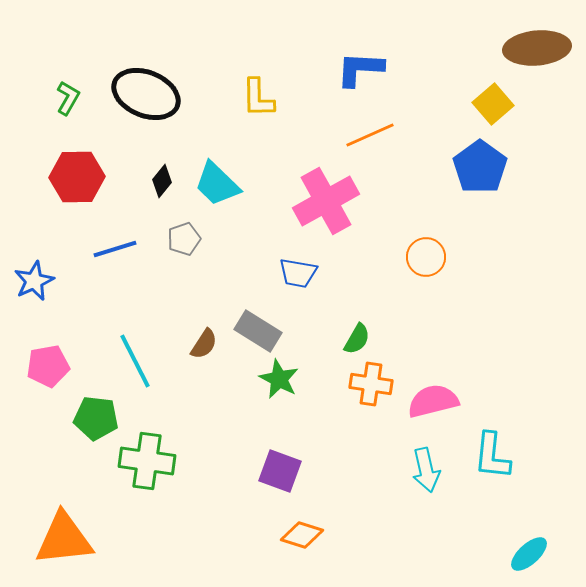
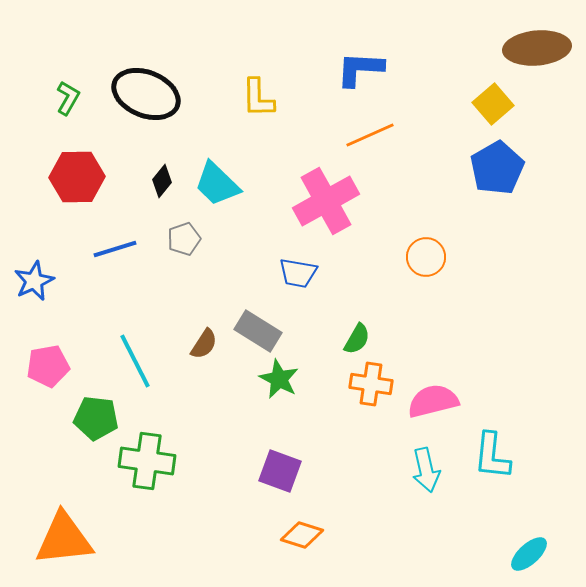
blue pentagon: moved 17 px right, 1 px down; rotated 6 degrees clockwise
